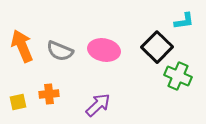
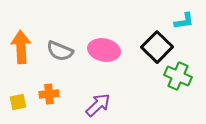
orange arrow: moved 1 px left, 1 px down; rotated 20 degrees clockwise
